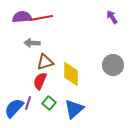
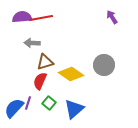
gray circle: moved 9 px left
yellow diamond: rotated 55 degrees counterclockwise
